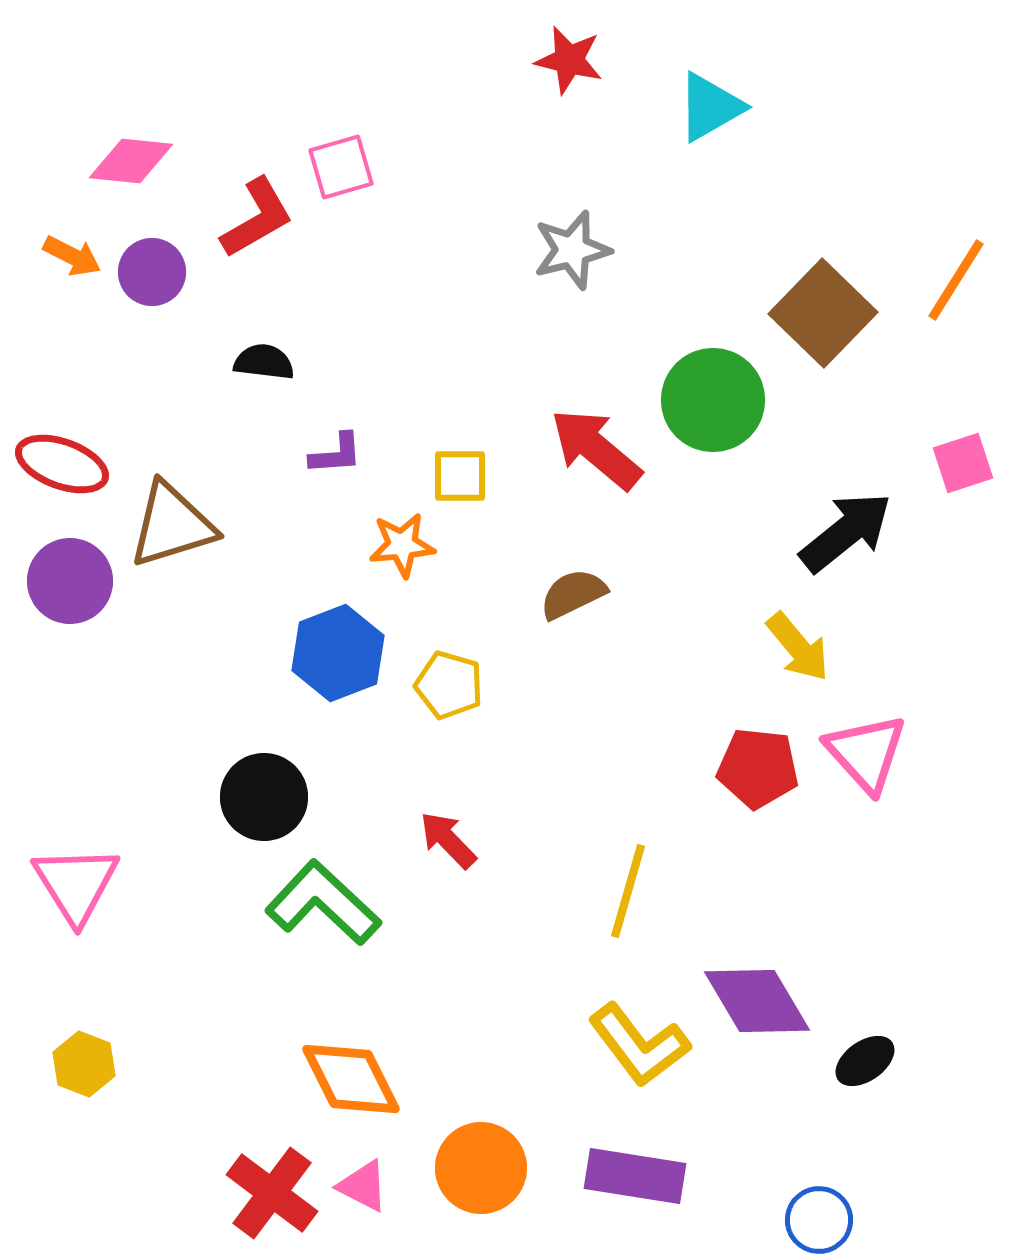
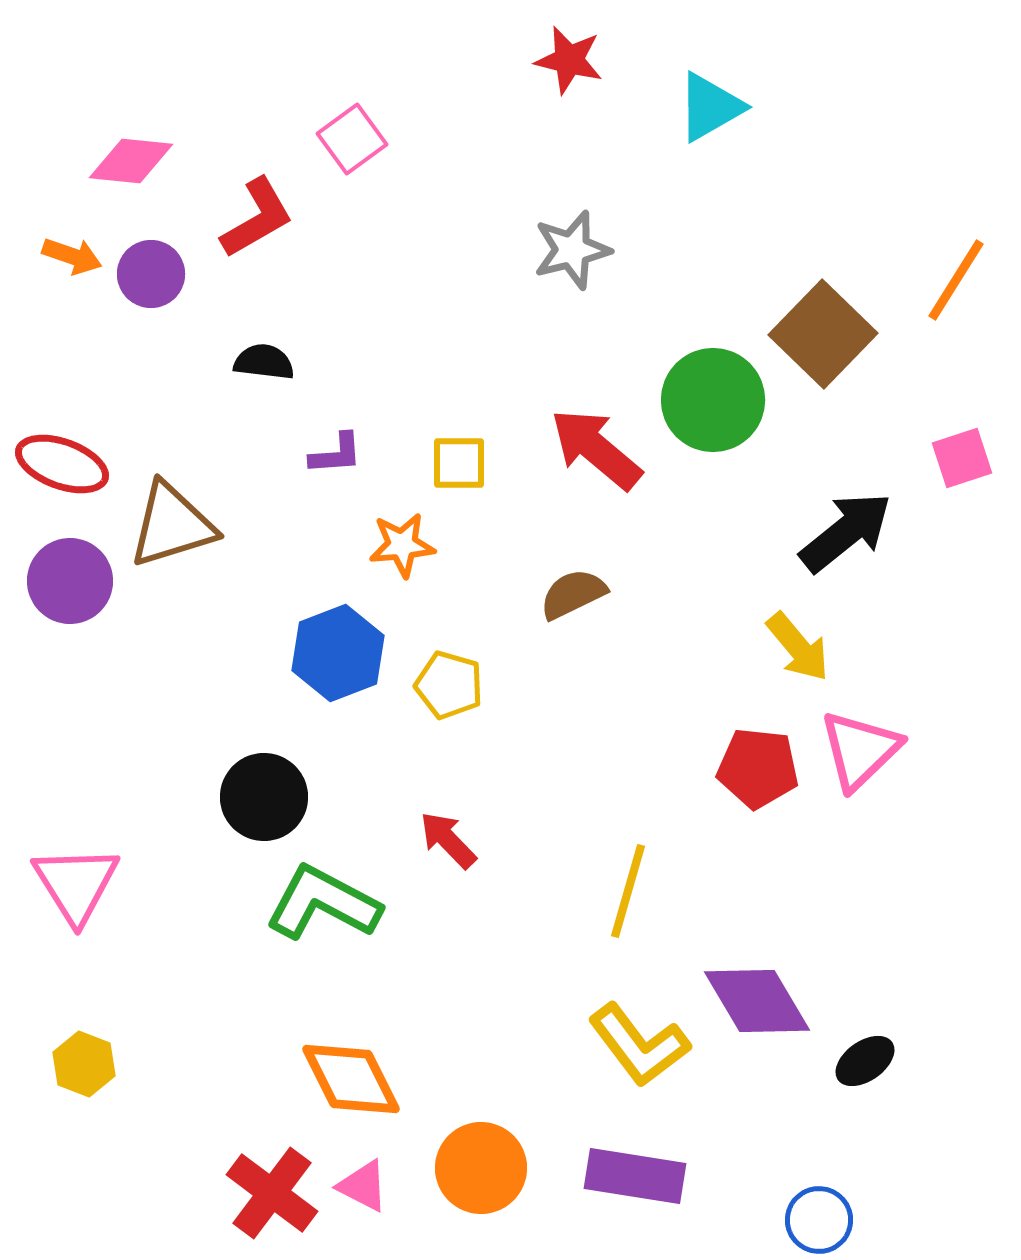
pink square at (341, 167): moved 11 px right, 28 px up; rotated 20 degrees counterclockwise
orange arrow at (72, 256): rotated 8 degrees counterclockwise
purple circle at (152, 272): moved 1 px left, 2 px down
brown square at (823, 313): moved 21 px down
pink square at (963, 463): moved 1 px left, 5 px up
yellow square at (460, 476): moved 1 px left, 13 px up
pink triangle at (866, 753): moved 6 px left, 3 px up; rotated 28 degrees clockwise
green L-shape at (323, 903): rotated 15 degrees counterclockwise
